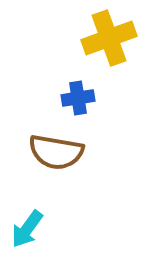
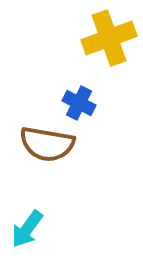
blue cross: moved 1 px right, 5 px down; rotated 36 degrees clockwise
brown semicircle: moved 9 px left, 8 px up
